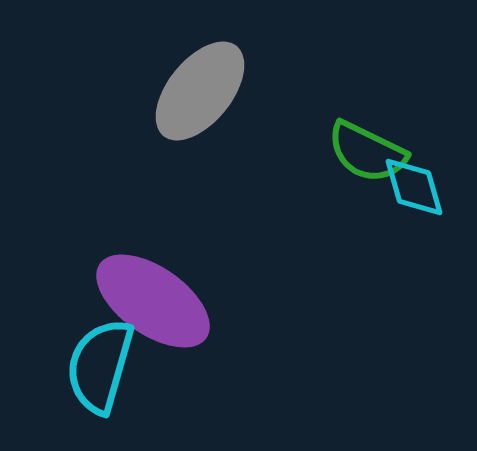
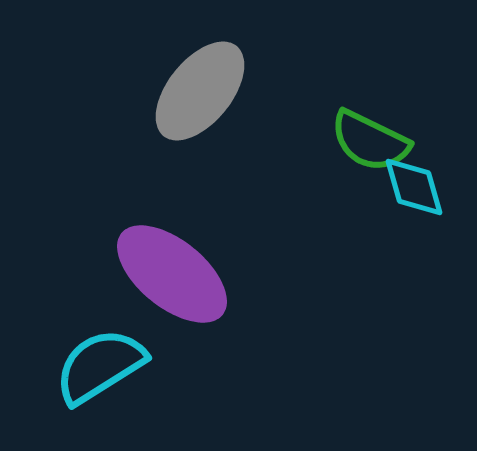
green semicircle: moved 3 px right, 11 px up
purple ellipse: moved 19 px right, 27 px up; rotated 4 degrees clockwise
cyan semicircle: rotated 42 degrees clockwise
